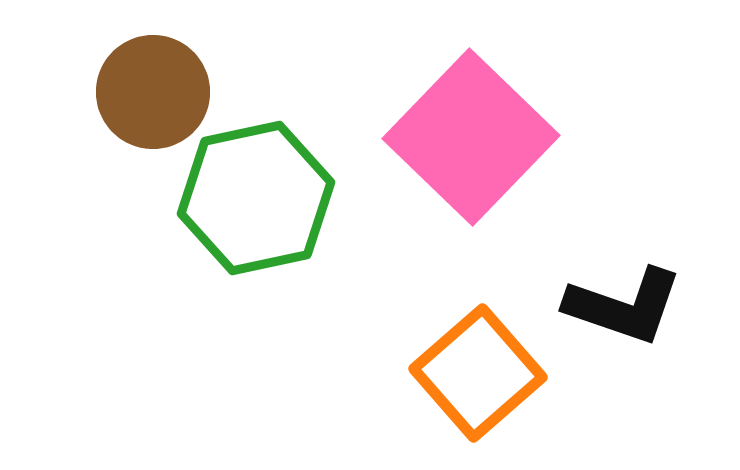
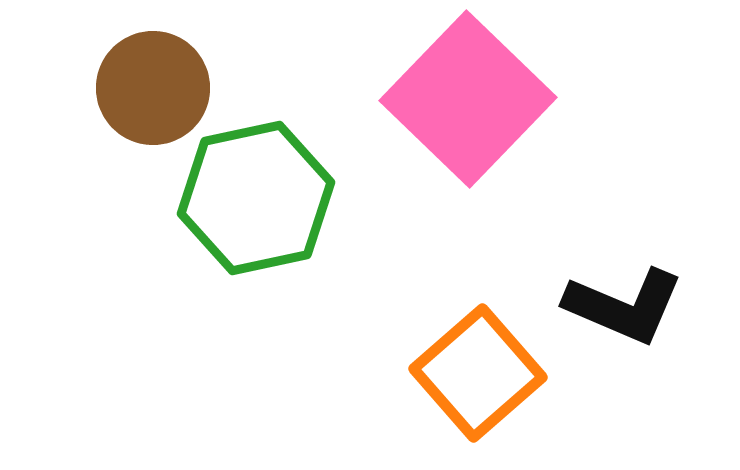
brown circle: moved 4 px up
pink square: moved 3 px left, 38 px up
black L-shape: rotated 4 degrees clockwise
